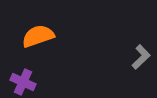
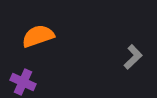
gray L-shape: moved 8 px left
